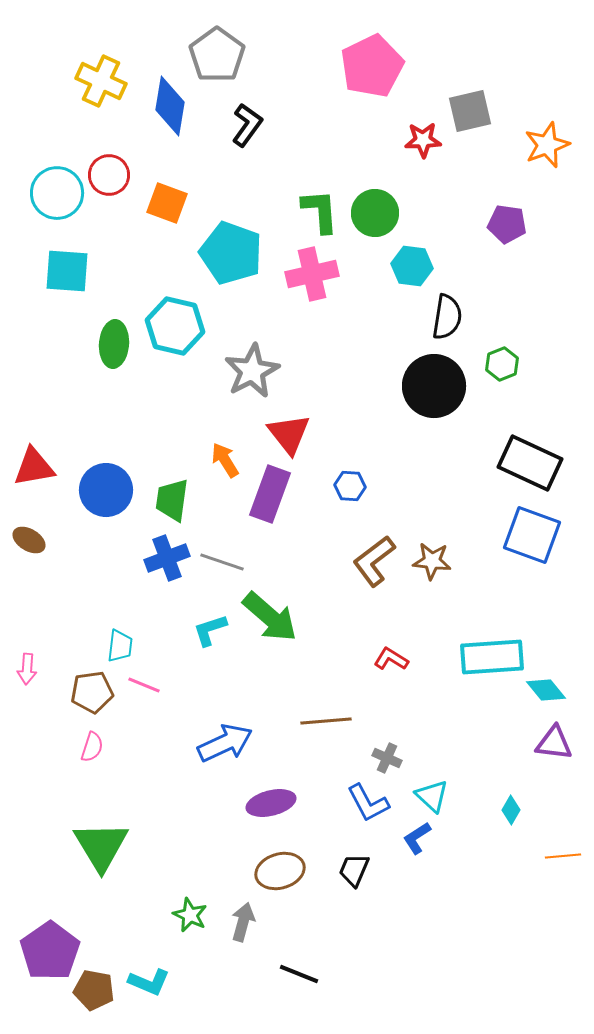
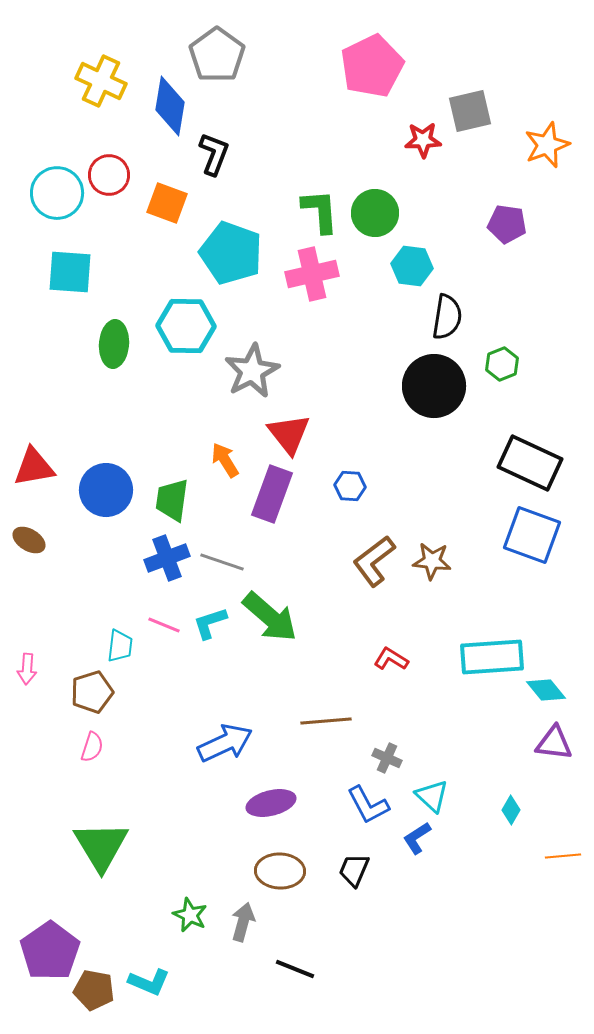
black L-shape at (247, 125): moved 33 px left, 29 px down; rotated 15 degrees counterclockwise
cyan square at (67, 271): moved 3 px right, 1 px down
cyan hexagon at (175, 326): moved 11 px right; rotated 12 degrees counterclockwise
purple rectangle at (270, 494): moved 2 px right
cyan L-shape at (210, 630): moved 7 px up
pink line at (144, 685): moved 20 px right, 60 px up
brown pentagon at (92, 692): rotated 9 degrees counterclockwise
blue L-shape at (368, 803): moved 2 px down
brown ellipse at (280, 871): rotated 18 degrees clockwise
black line at (299, 974): moved 4 px left, 5 px up
